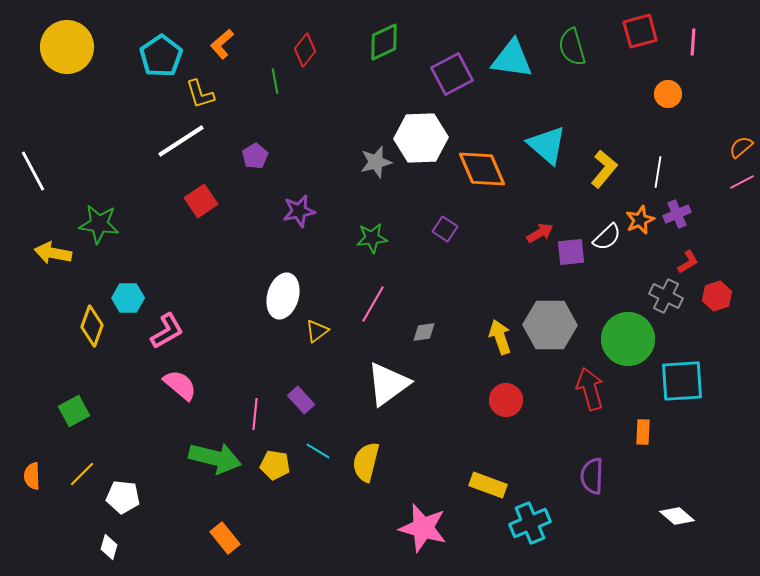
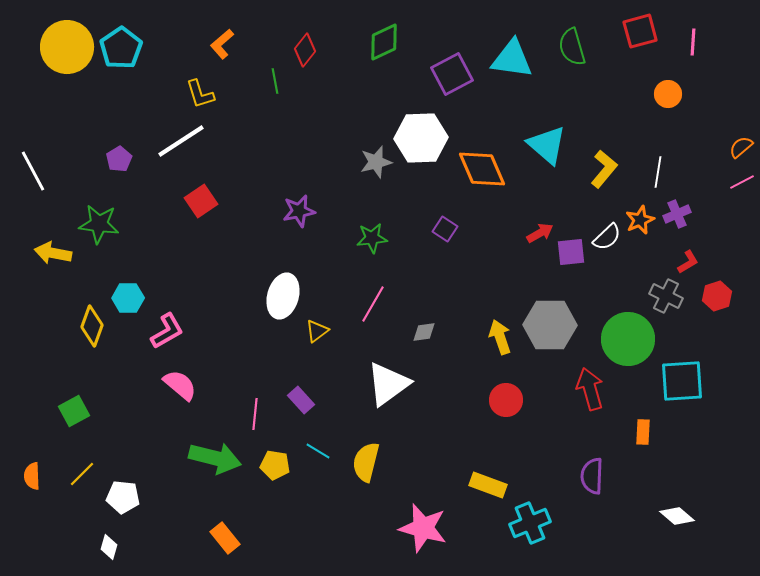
cyan pentagon at (161, 56): moved 40 px left, 8 px up
purple pentagon at (255, 156): moved 136 px left, 3 px down
